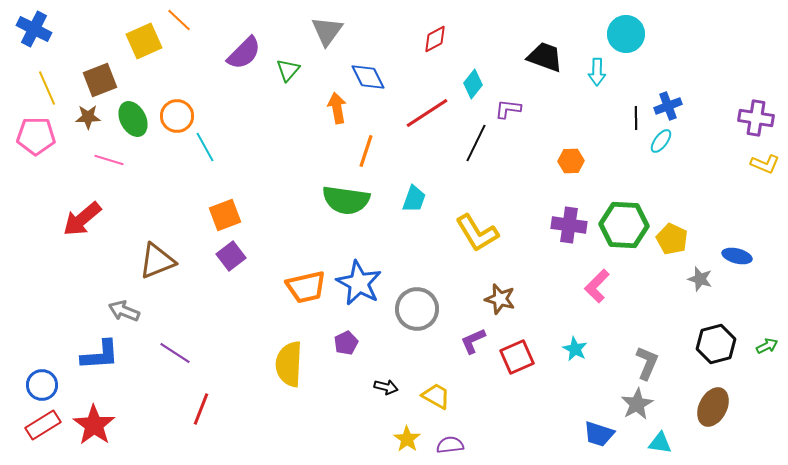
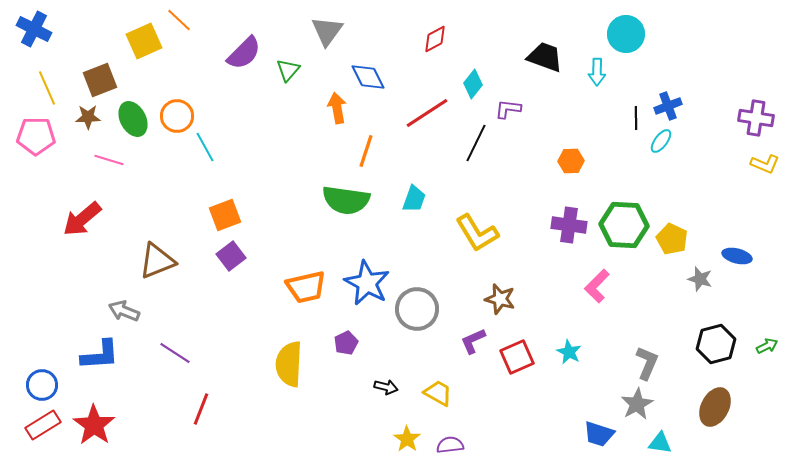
blue star at (359, 283): moved 8 px right
cyan star at (575, 349): moved 6 px left, 3 px down
yellow trapezoid at (436, 396): moved 2 px right, 3 px up
brown ellipse at (713, 407): moved 2 px right
